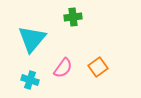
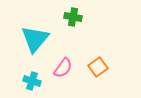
green cross: rotated 18 degrees clockwise
cyan triangle: moved 3 px right
cyan cross: moved 2 px right, 1 px down
